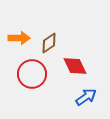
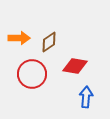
brown diamond: moved 1 px up
red diamond: rotated 55 degrees counterclockwise
blue arrow: rotated 50 degrees counterclockwise
